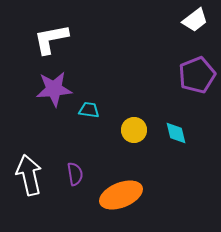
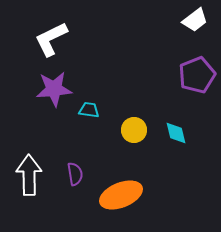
white L-shape: rotated 15 degrees counterclockwise
white arrow: rotated 12 degrees clockwise
